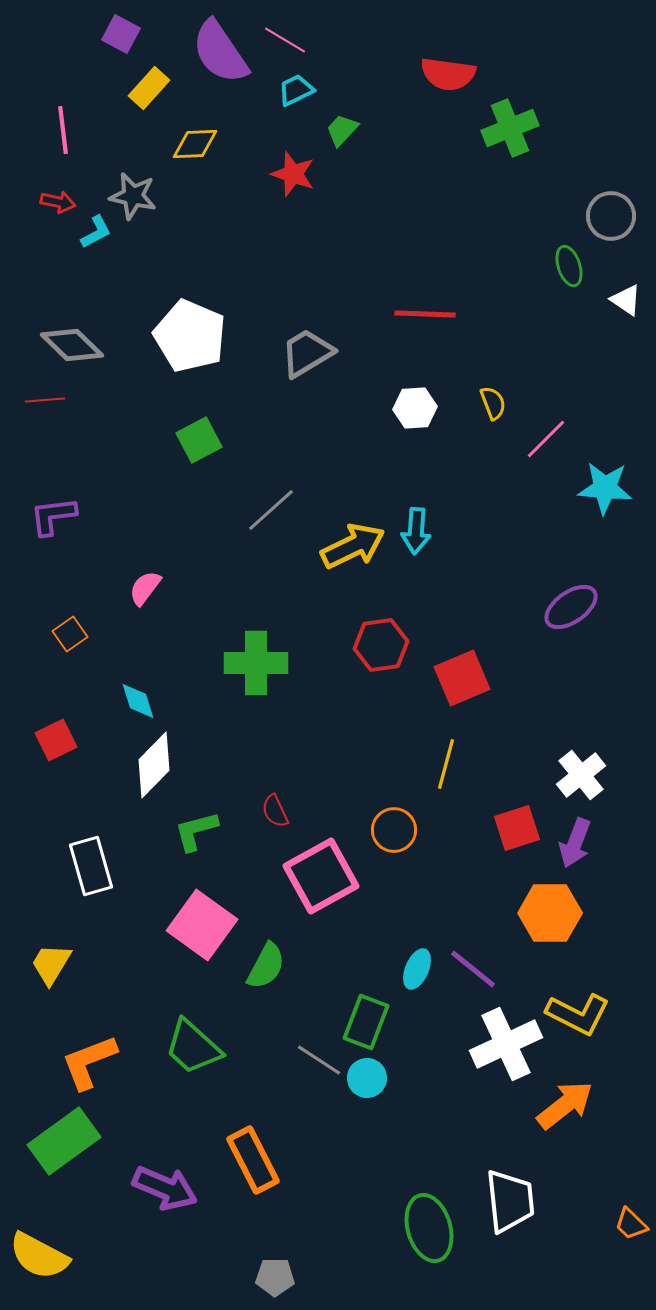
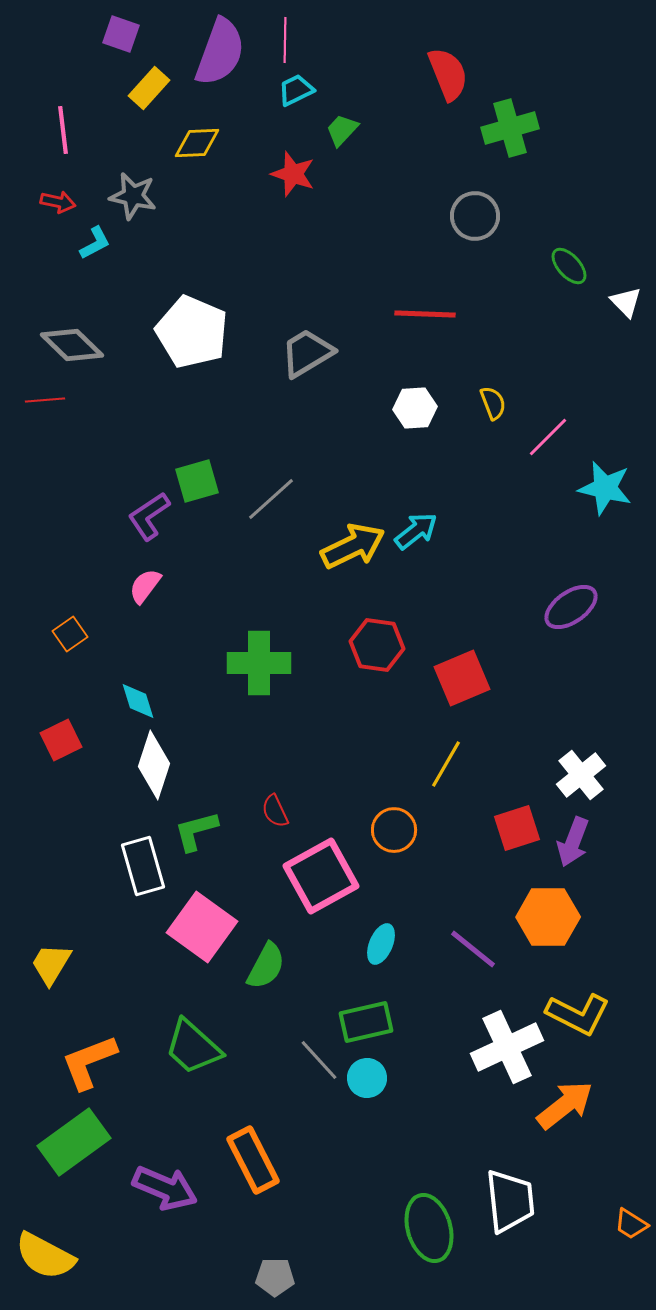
purple square at (121, 34): rotated 9 degrees counterclockwise
pink line at (285, 40): rotated 60 degrees clockwise
purple semicircle at (220, 52): rotated 126 degrees counterclockwise
red semicircle at (448, 74): rotated 120 degrees counterclockwise
green cross at (510, 128): rotated 6 degrees clockwise
yellow diamond at (195, 144): moved 2 px right, 1 px up
gray circle at (611, 216): moved 136 px left
cyan L-shape at (96, 232): moved 1 px left, 11 px down
green ellipse at (569, 266): rotated 24 degrees counterclockwise
white triangle at (626, 300): moved 2 px down; rotated 12 degrees clockwise
white pentagon at (190, 336): moved 2 px right, 4 px up
pink line at (546, 439): moved 2 px right, 2 px up
green square at (199, 440): moved 2 px left, 41 px down; rotated 12 degrees clockwise
cyan star at (605, 488): rotated 8 degrees clockwise
gray line at (271, 510): moved 11 px up
purple L-shape at (53, 516): moved 96 px right; rotated 27 degrees counterclockwise
cyan arrow at (416, 531): rotated 132 degrees counterclockwise
pink semicircle at (145, 588): moved 2 px up
red hexagon at (381, 645): moved 4 px left; rotated 16 degrees clockwise
green cross at (256, 663): moved 3 px right
red square at (56, 740): moved 5 px right
yellow line at (446, 764): rotated 15 degrees clockwise
white diamond at (154, 765): rotated 26 degrees counterclockwise
purple arrow at (575, 843): moved 2 px left, 1 px up
white rectangle at (91, 866): moved 52 px right
orange hexagon at (550, 913): moved 2 px left, 4 px down
pink square at (202, 925): moved 2 px down
cyan ellipse at (417, 969): moved 36 px left, 25 px up
purple line at (473, 969): moved 20 px up
green rectangle at (366, 1022): rotated 56 degrees clockwise
white cross at (506, 1044): moved 1 px right, 3 px down
gray line at (319, 1060): rotated 15 degrees clockwise
green rectangle at (64, 1141): moved 10 px right, 1 px down
orange trapezoid at (631, 1224): rotated 12 degrees counterclockwise
yellow semicircle at (39, 1256): moved 6 px right
